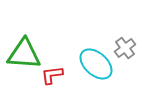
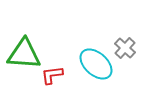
gray cross: rotated 10 degrees counterclockwise
